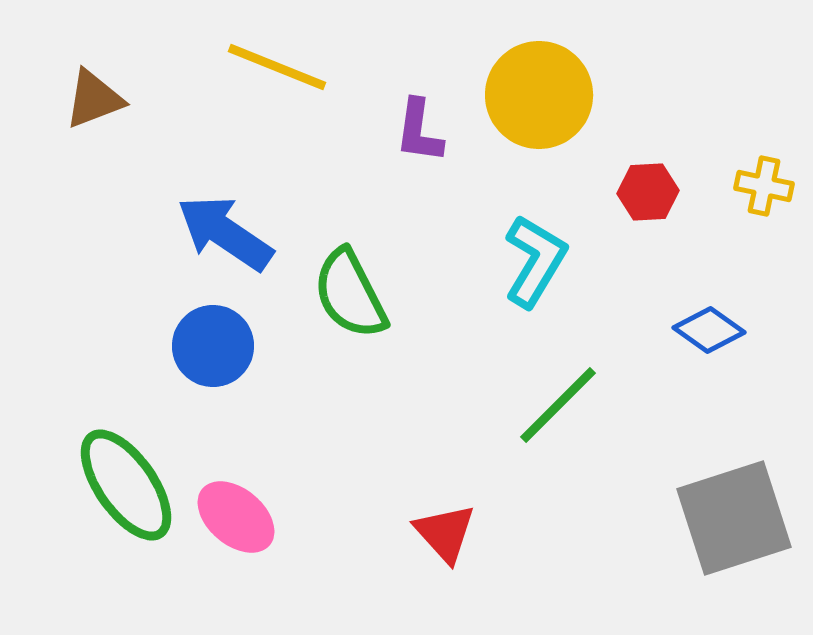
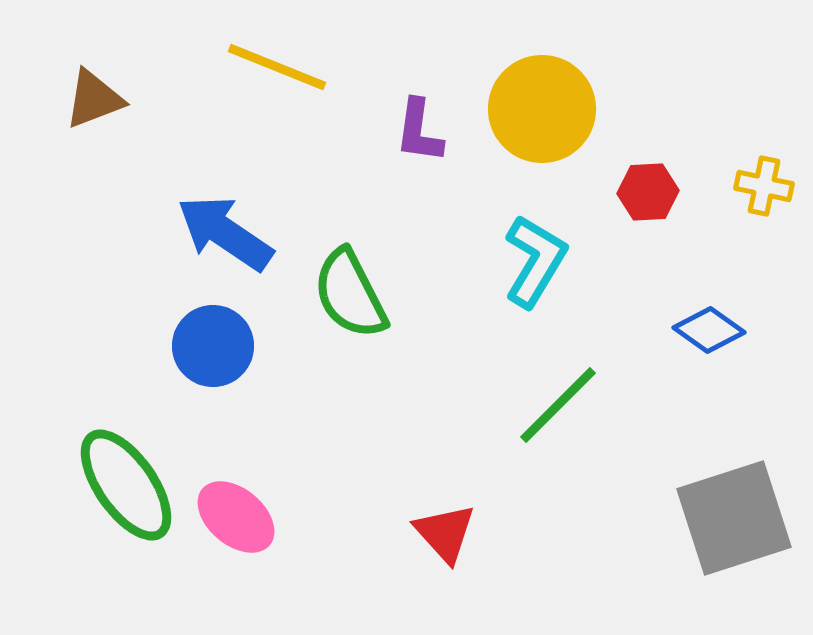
yellow circle: moved 3 px right, 14 px down
